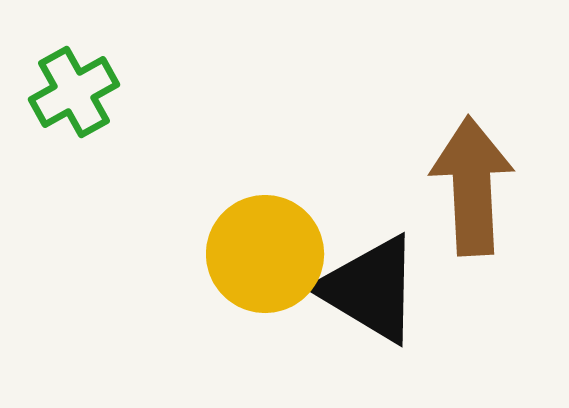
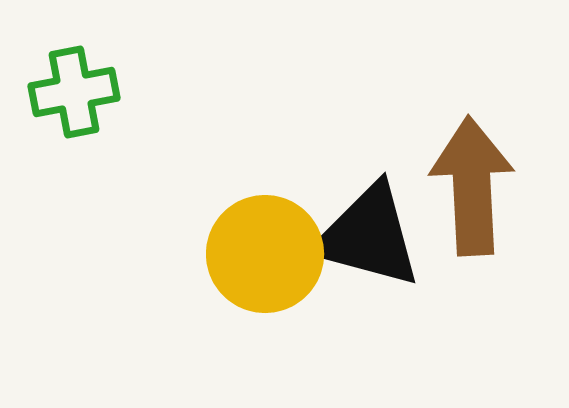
green cross: rotated 18 degrees clockwise
black triangle: moved 2 px left, 53 px up; rotated 16 degrees counterclockwise
